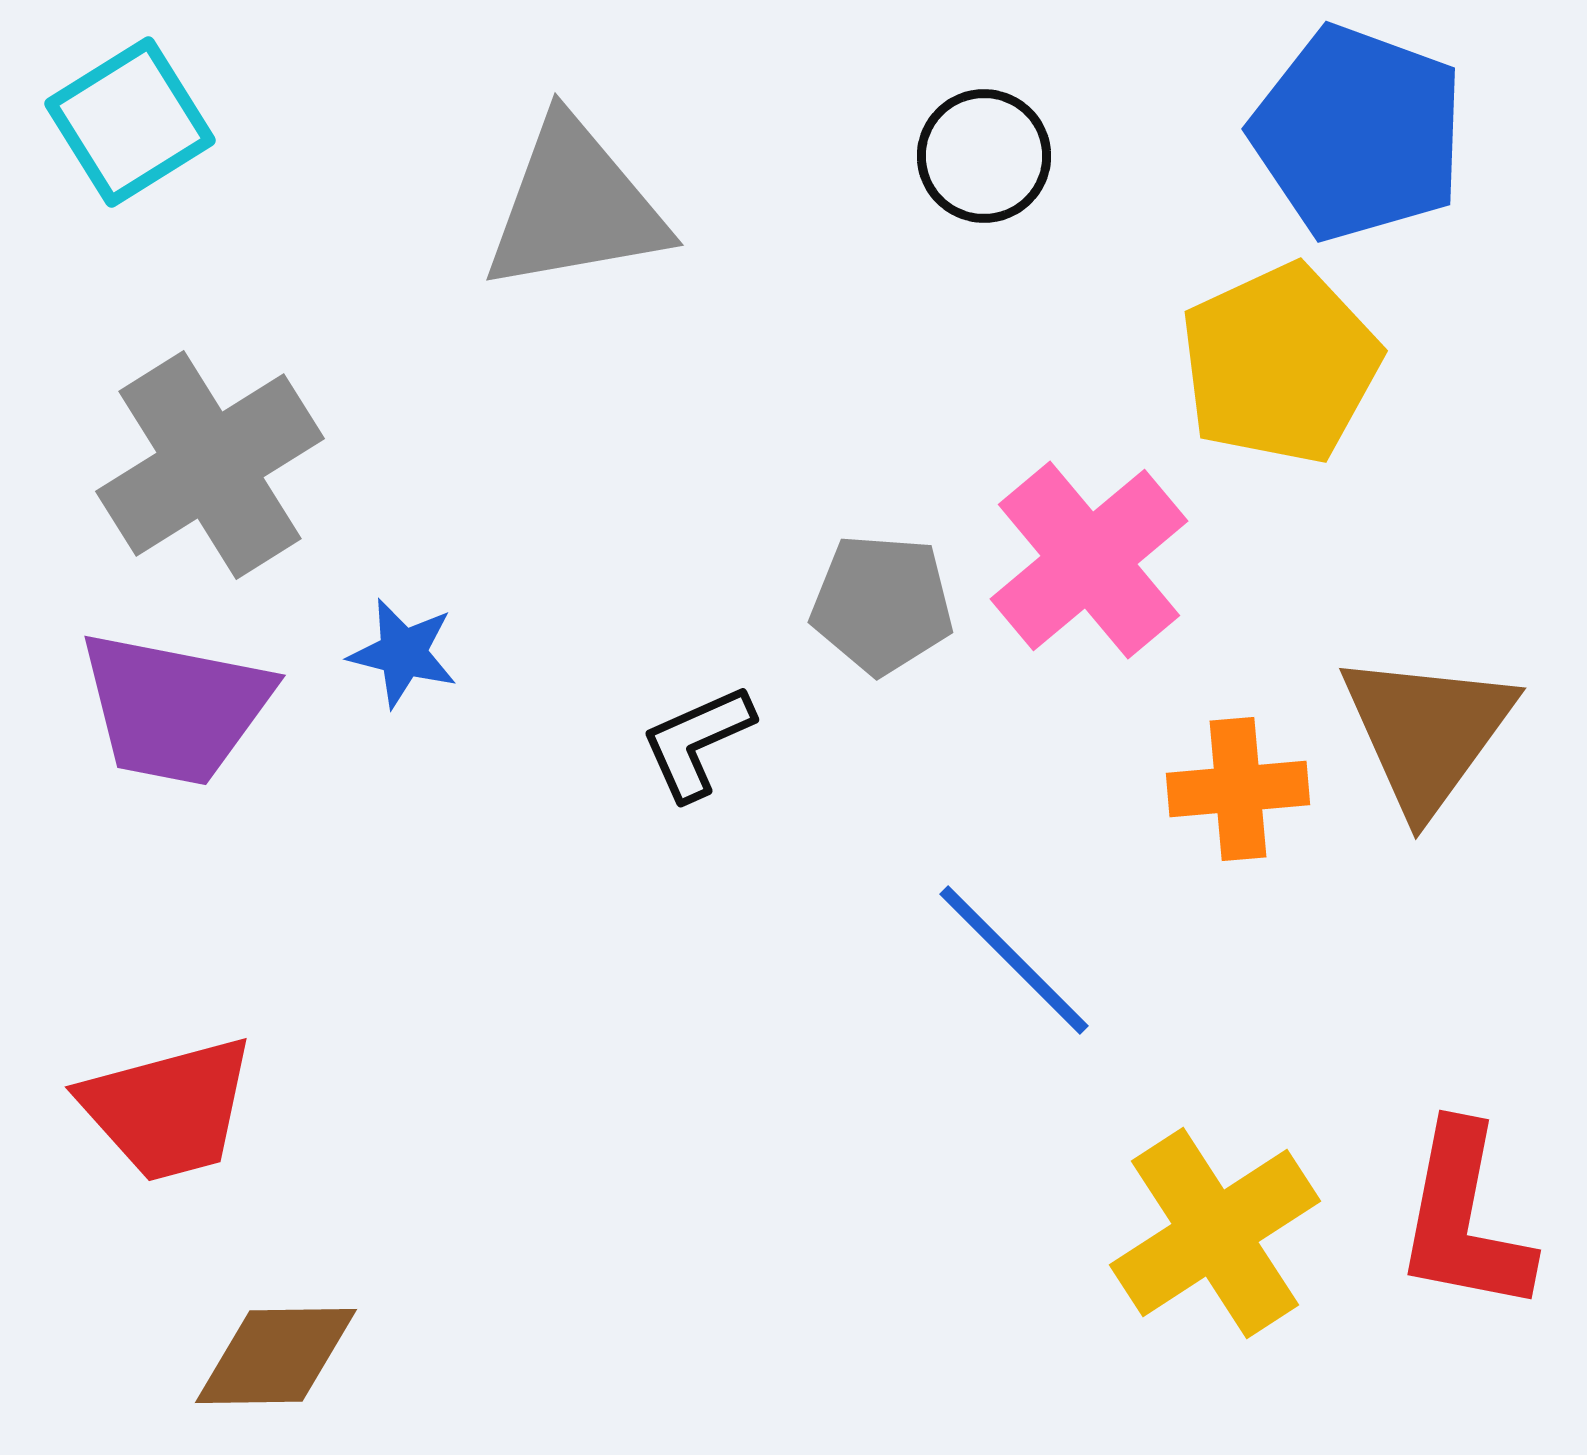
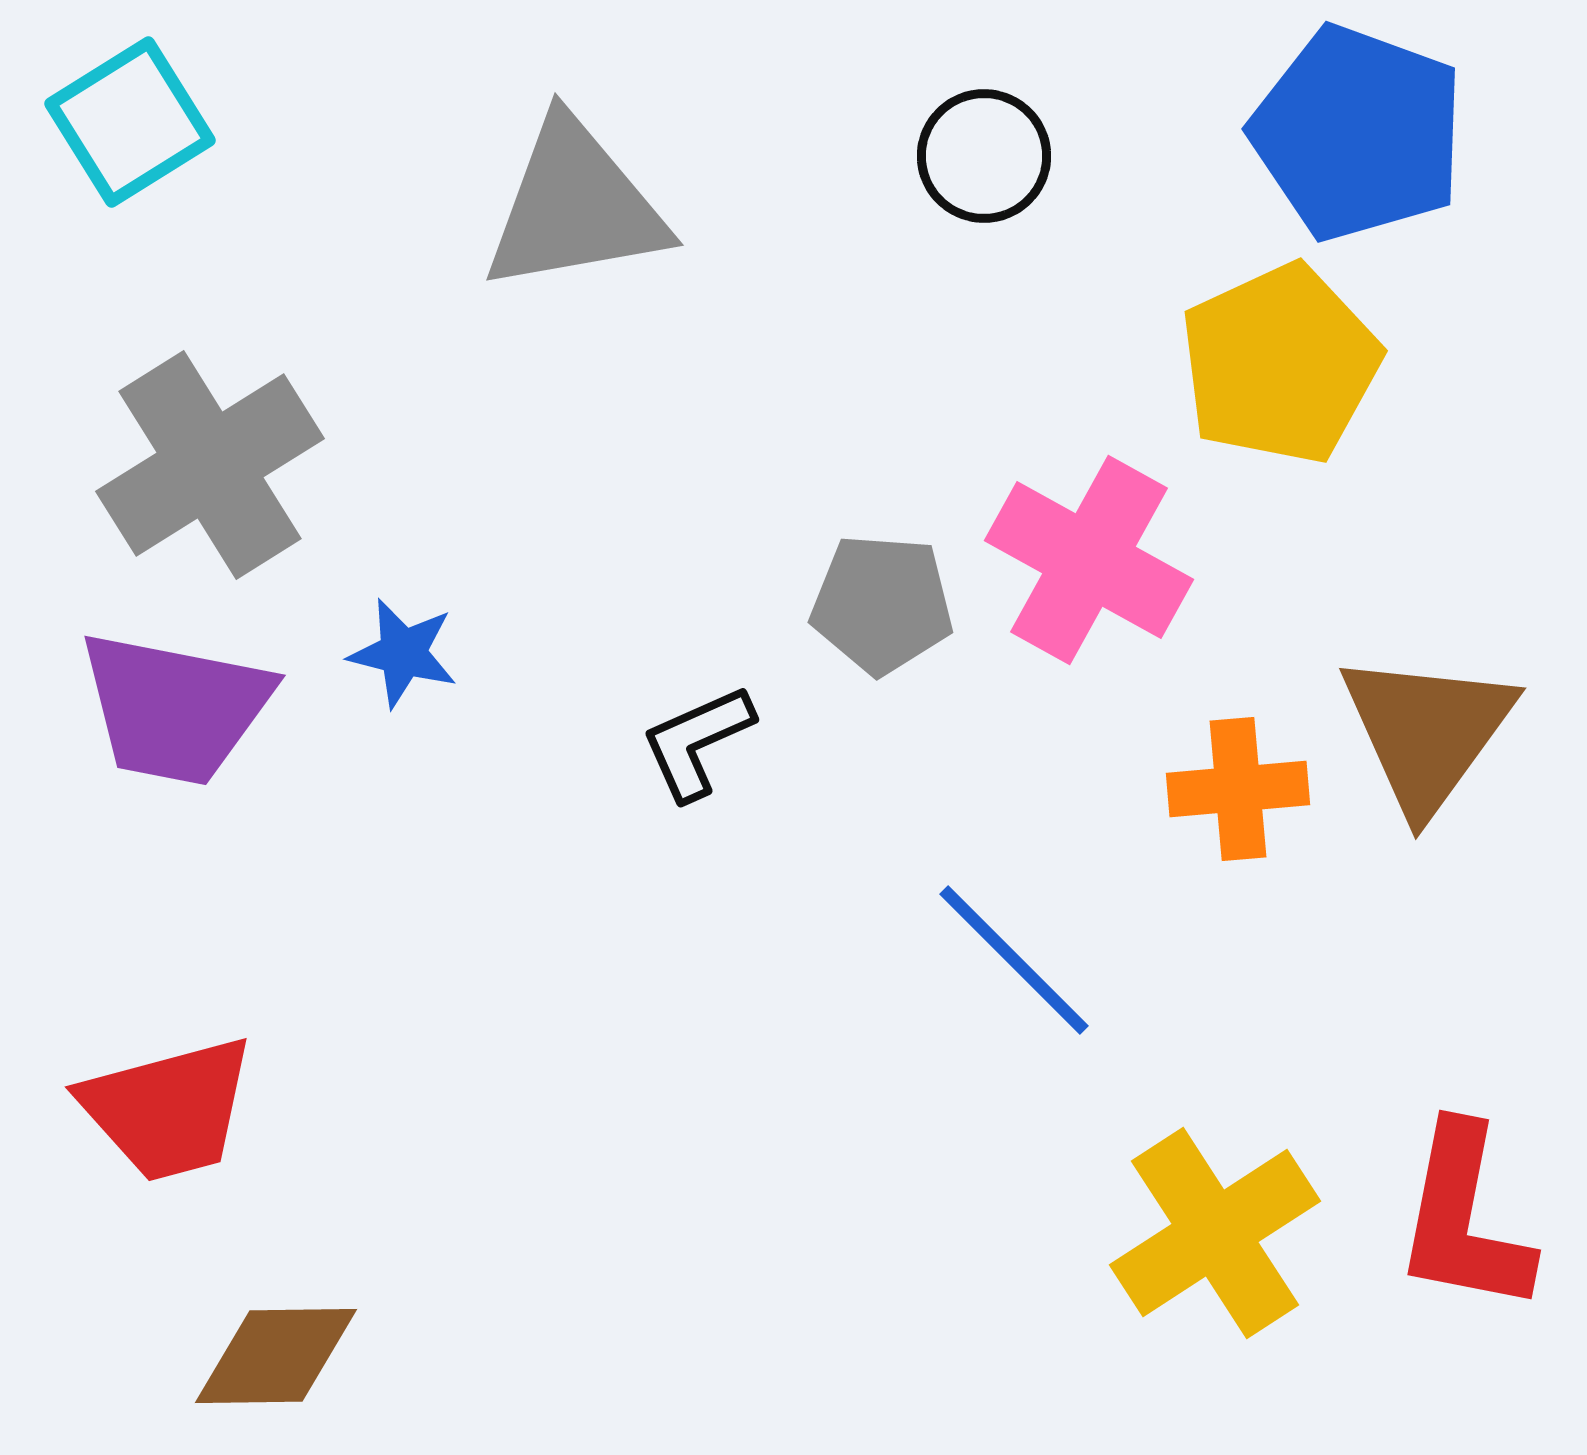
pink cross: rotated 21 degrees counterclockwise
